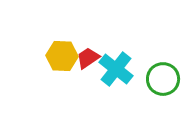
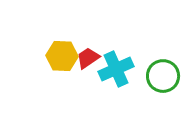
cyan cross: rotated 28 degrees clockwise
green circle: moved 3 px up
